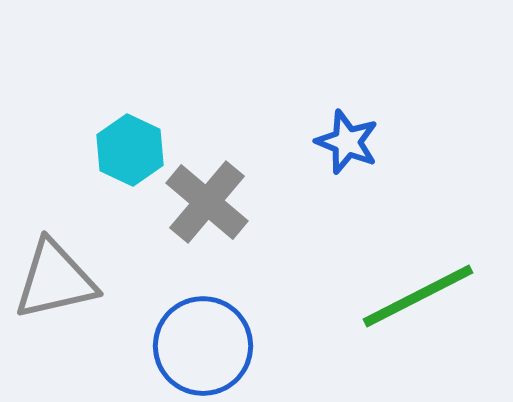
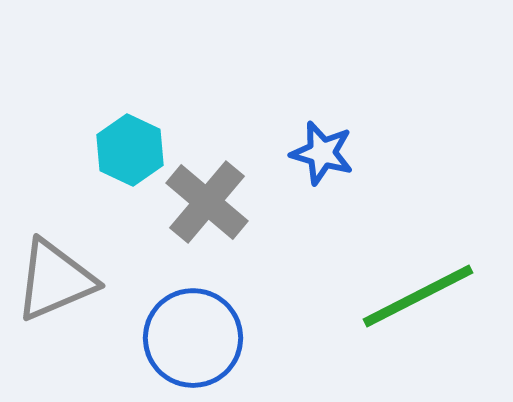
blue star: moved 25 px left, 11 px down; rotated 6 degrees counterclockwise
gray triangle: rotated 10 degrees counterclockwise
blue circle: moved 10 px left, 8 px up
